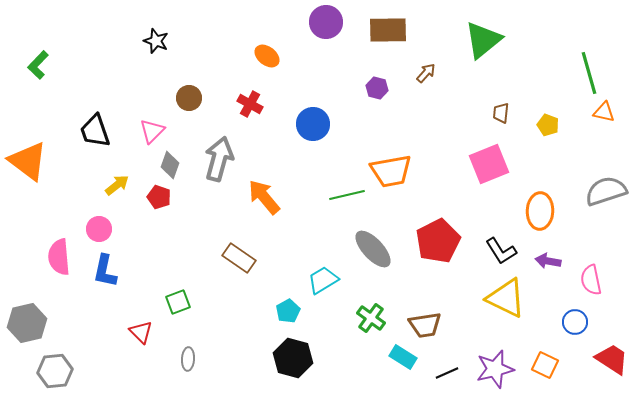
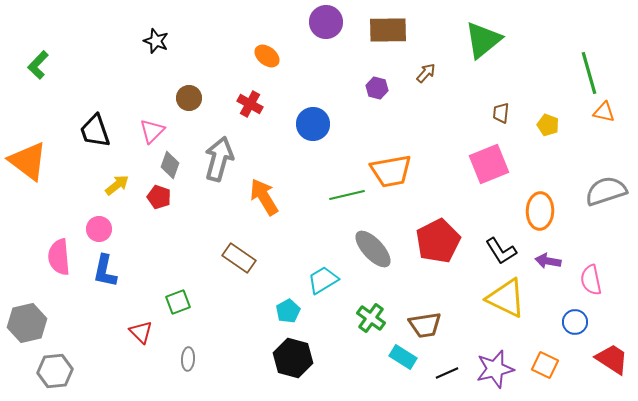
orange arrow at (264, 197): rotated 9 degrees clockwise
